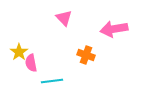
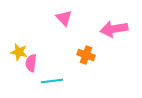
yellow star: rotated 24 degrees counterclockwise
pink semicircle: rotated 18 degrees clockwise
